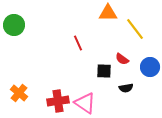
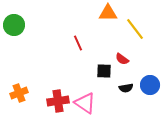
blue circle: moved 18 px down
orange cross: rotated 30 degrees clockwise
